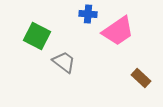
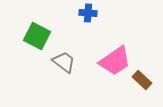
blue cross: moved 1 px up
pink trapezoid: moved 3 px left, 30 px down
brown rectangle: moved 1 px right, 2 px down
